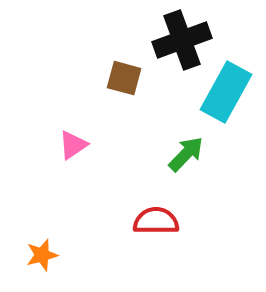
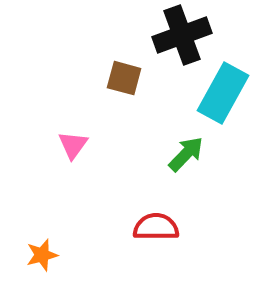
black cross: moved 5 px up
cyan rectangle: moved 3 px left, 1 px down
pink triangle: rotated 20 degrees counterclockwise
red semicircle: moved 6 px down
